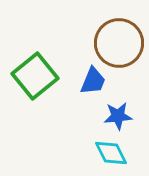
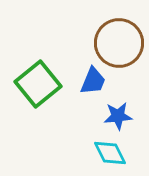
green square: moved 3 px right, 8 px down
cyan diamond: moved 1 px left
